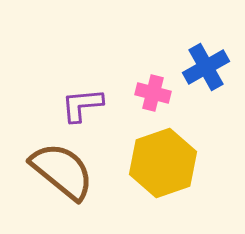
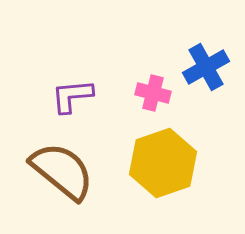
purple L-shape: moved 10 px left, 9 px up
